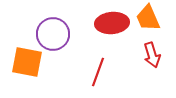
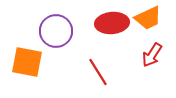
orange trapezoid: rotated 92 degrees counterclockwise
purple circle: moved 3 px right, 3 px up
red arrow: rotated 50 degrees clockwise
red line: rotated 52 degrees counterclockwise
